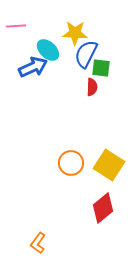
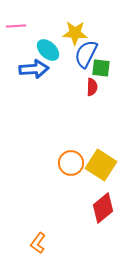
blue arrow: moved 1 px right, 2 px down; rotated 20 degrees clockwise
yellow square: moved 8 px left
